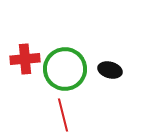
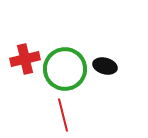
red cross: rotated 8 degrees counterclockwise
black ellipse: moved 5 px left, 4 px up
